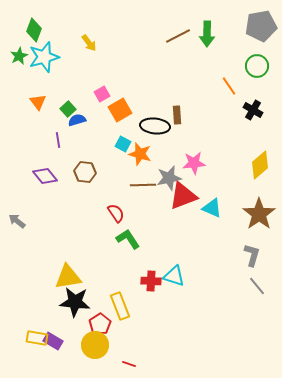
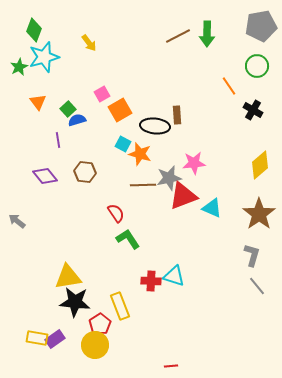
green star at (19, 56): moved 11 px down
purple rectangle at (53, 341): moved 2 px right, 2 px up; rotated 66 degrees counterclockwise
red line at (129, 364): moved 42 px right, 2 px down; rotated 24 degrees counterclockwise
